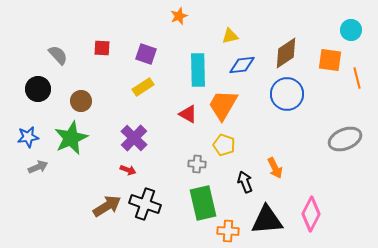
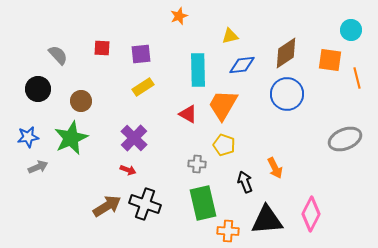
purple square: moved 5 px left; rotated 25 degrees counterclockwise
